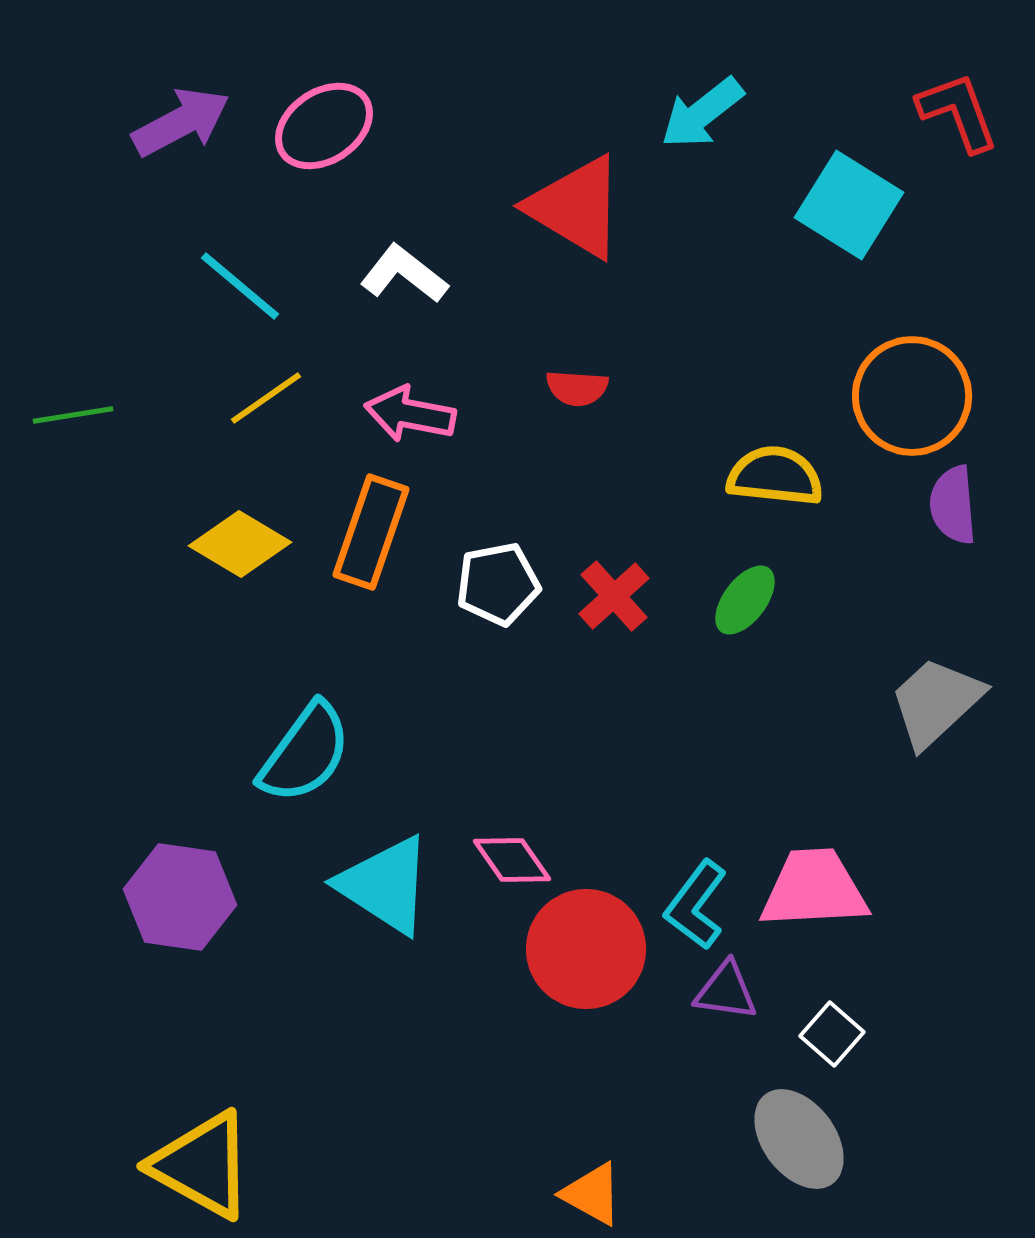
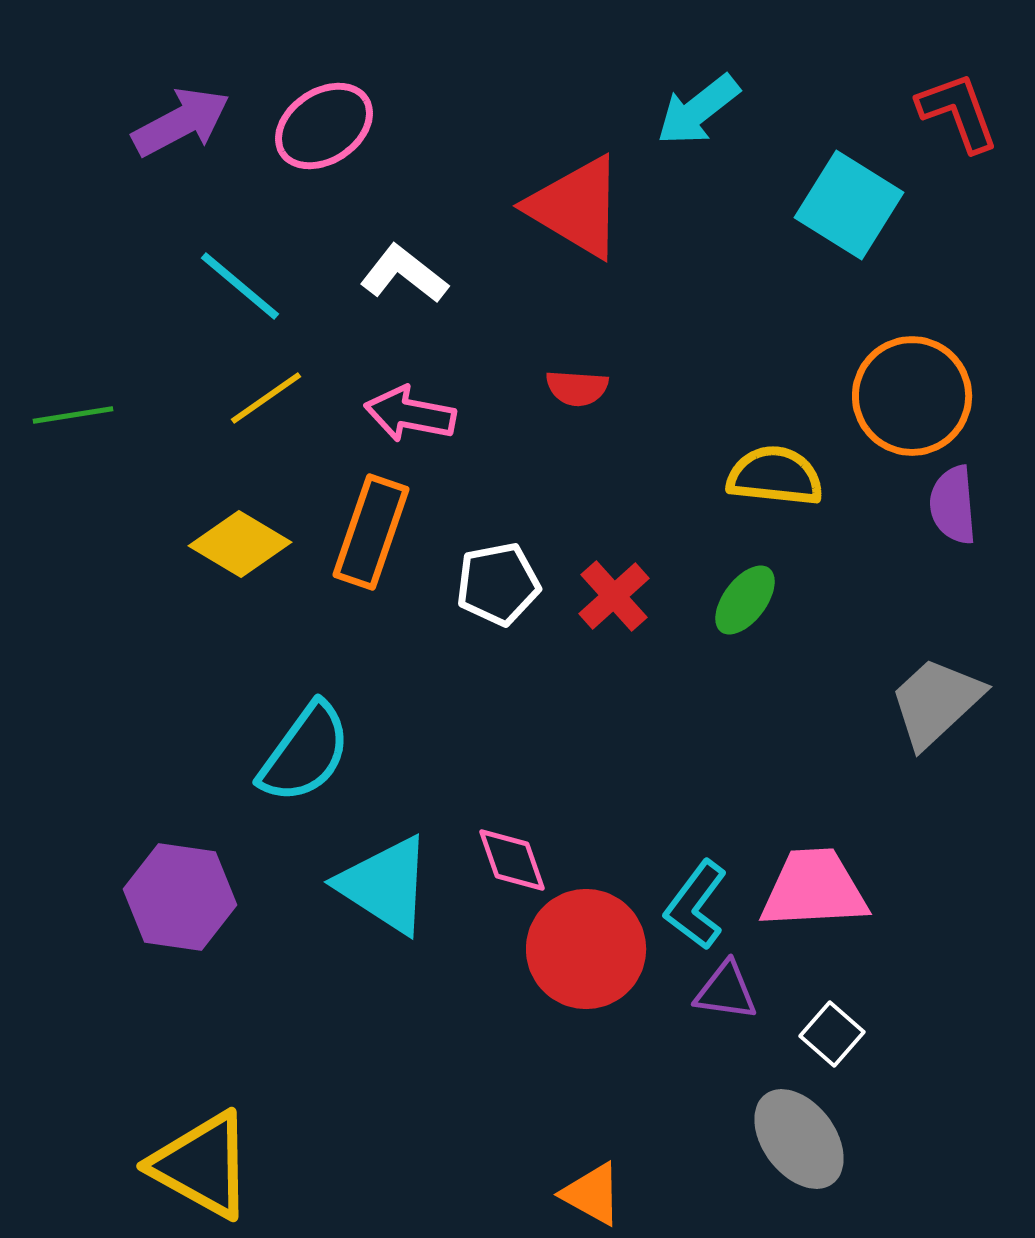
cyan arrow: moved 4 px left, 3 px up
pink diamond: rotated 16 degrees clockwise
